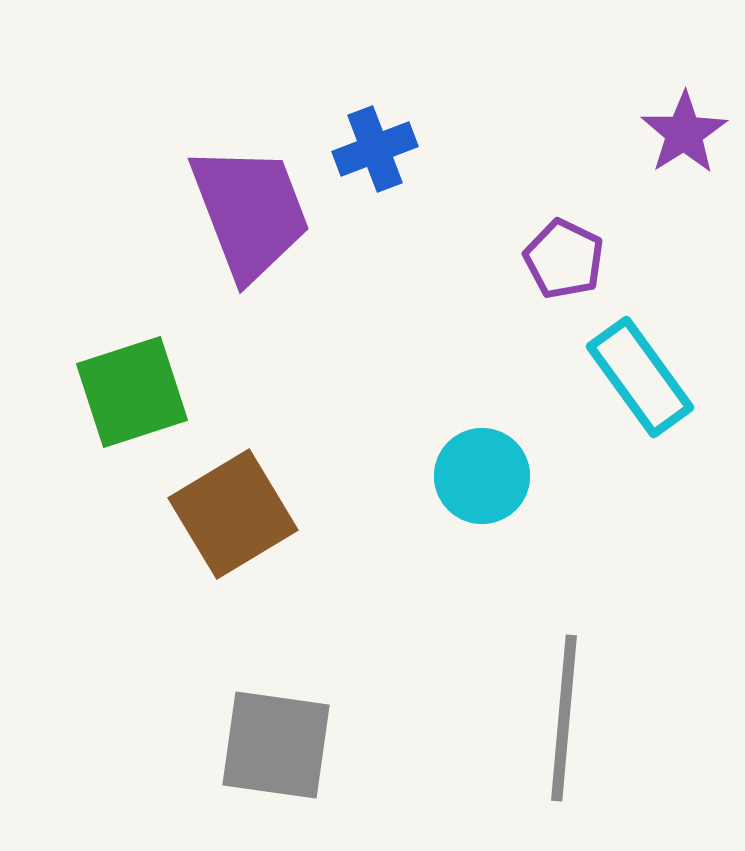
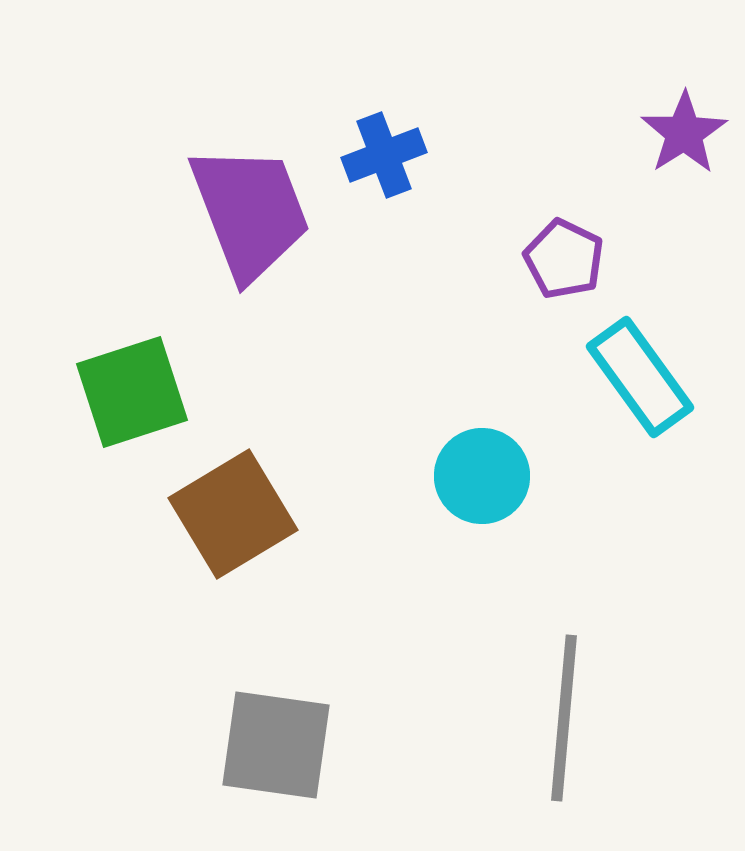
blue cross: moved 9 px right, 6 px down
